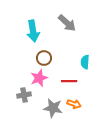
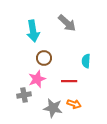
cyan semicircle: moved 1 px right, 1 px up
pink star: moved 2 px left, 1 px down
